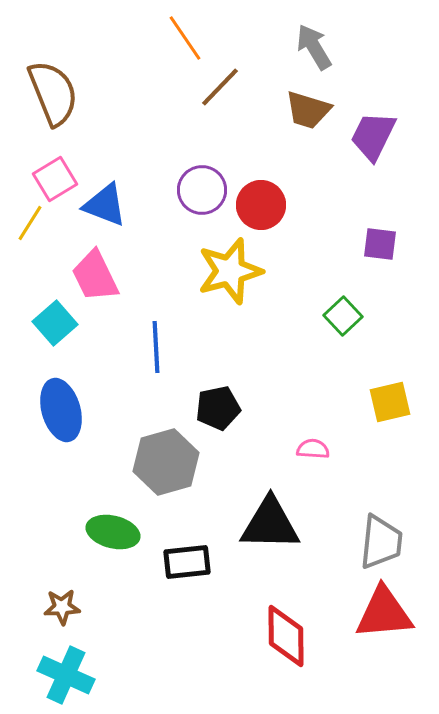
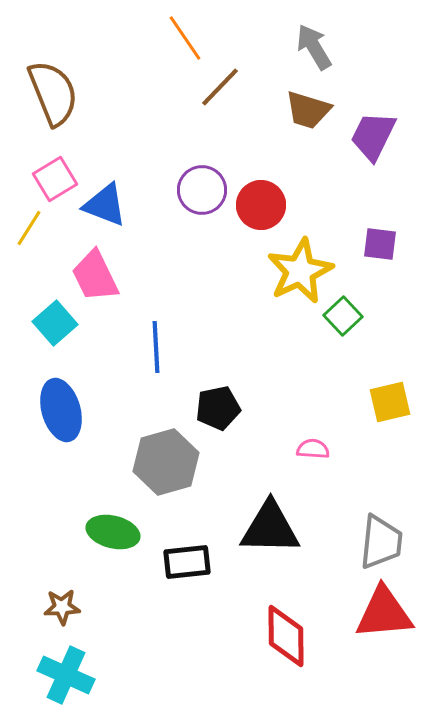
yellow line: moved 1 px left, 5 px down
yellow star: moved 70 px right; rotated 10 degrees counterclockwise
black triangle: moved 4 px down
